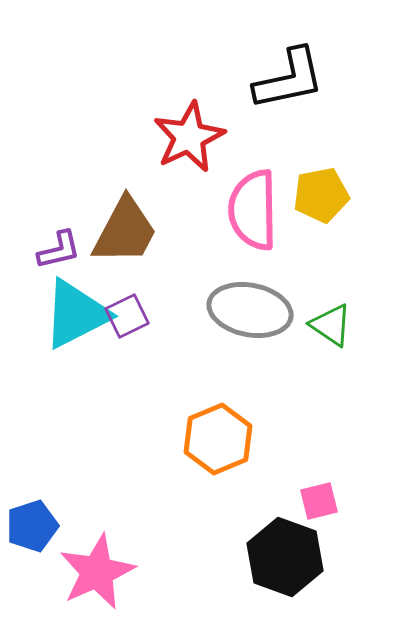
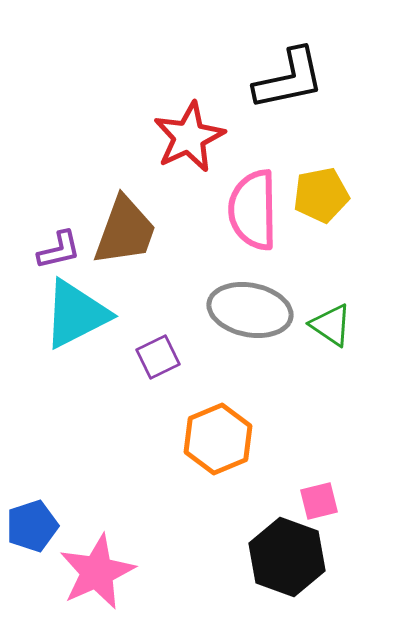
brown trapezoid: rotated 8 degrees counterclockwise
purple square: moved 31 px right, 41 px down
black hexagon: moved 2 px right
